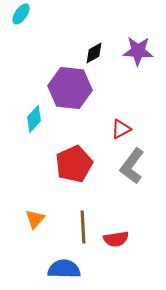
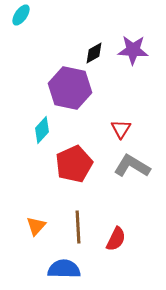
cyan ellipse: moved 1 px down
purple star: moved 5 px left, 1 px up
purple hexagon: rotated 6 degrees clockwise
cyan diamond: moved 8 px right, 11 px down
red triangle: rotated 30 degrees counterclockwise
gray L-shape: rotated 84 degrees clockwise
orange triangle: moved 1 px right, 7 px down
brown line: moved 5 px left
red semicircle: rotated 55 degrees counterclockwise
